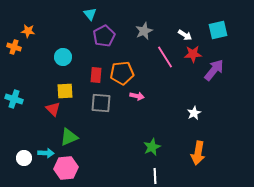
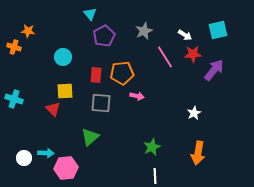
green triangle: moved 21 px right; rotated 18 degrees counterclockwise
